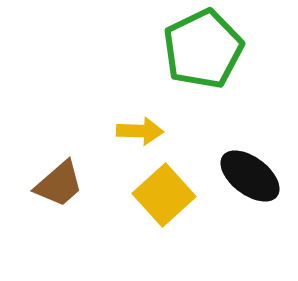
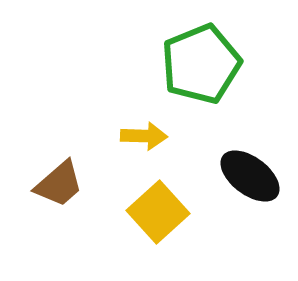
green pentagon: moved 2 px left, 15 px down; rotated 4 degrees clockwise
yellow arrow: moved 4 px right, 5 px down
yellow square: moved 6 px left, 17 px down
